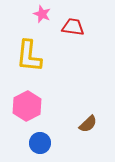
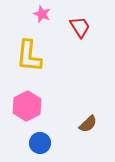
red trapezoid: moved 7 px right; rotated 50 degrees clockwise
